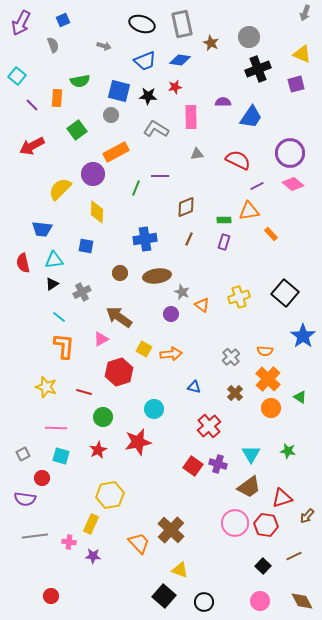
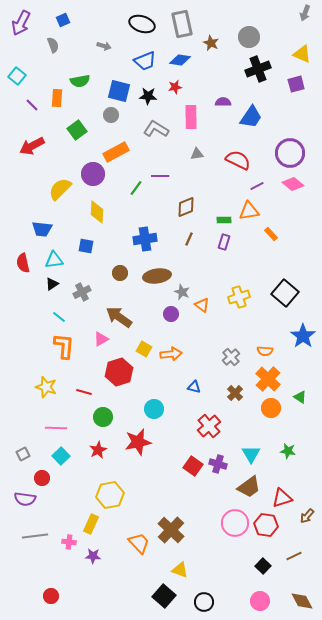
green line at (136, 188): rotated 14 degrees clockwise
cyan square at (61, 456): rotated 30 degrees clockwise
